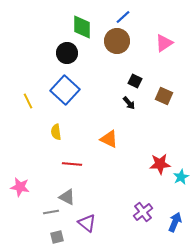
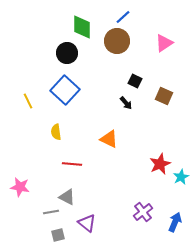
black arrow: moved 3 px left
red star: rotated 20 degrees counterclockwise
gray square: moved 1 px right, 2 px up
